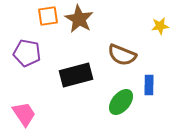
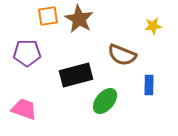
yellow star: moved 7 px left
purple pentagon: rotated 12 degrees counterclockwise
green ellipse: moved 16 px left, 1 px up
pink trapezoid: moved 5 px up; rotated 36 degrees counterclockwise
